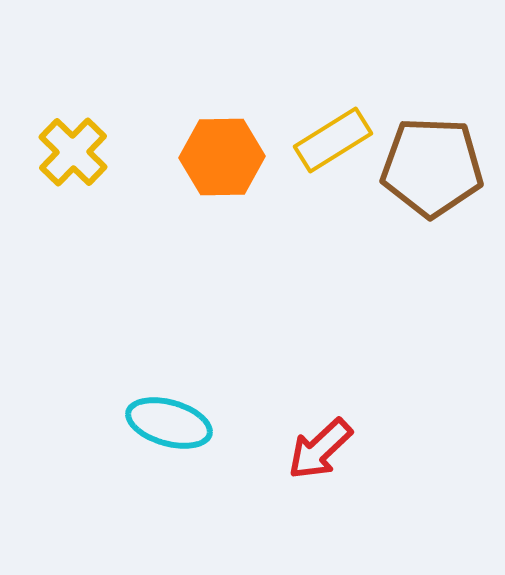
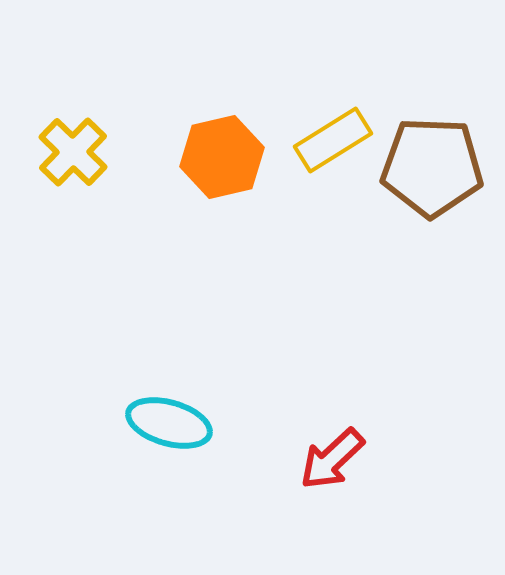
orange hexagon: rotated 12 degrees counterclockwise
red arrow: moved 12 px right, 10 px down
